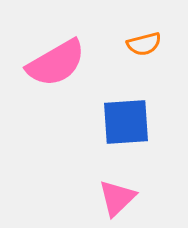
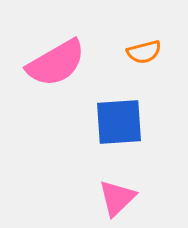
orange semicircle: moved 8 px down
blue square: moved 7 px left
